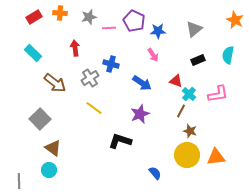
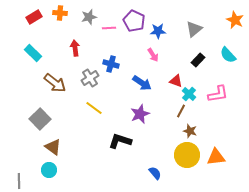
cyan semicircle: rotated 54 degrees counterclockwise
black rectangle: rotated 24 degrees counterclockwise
brown triangle: moved 1 px up
